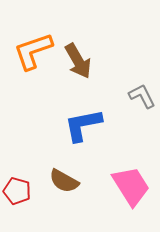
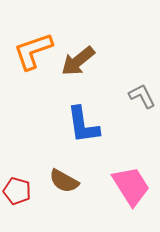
brown arrow: rotated 81 degrees clockwise
blue L-shape: rotated 87 degrees counterclockwise
